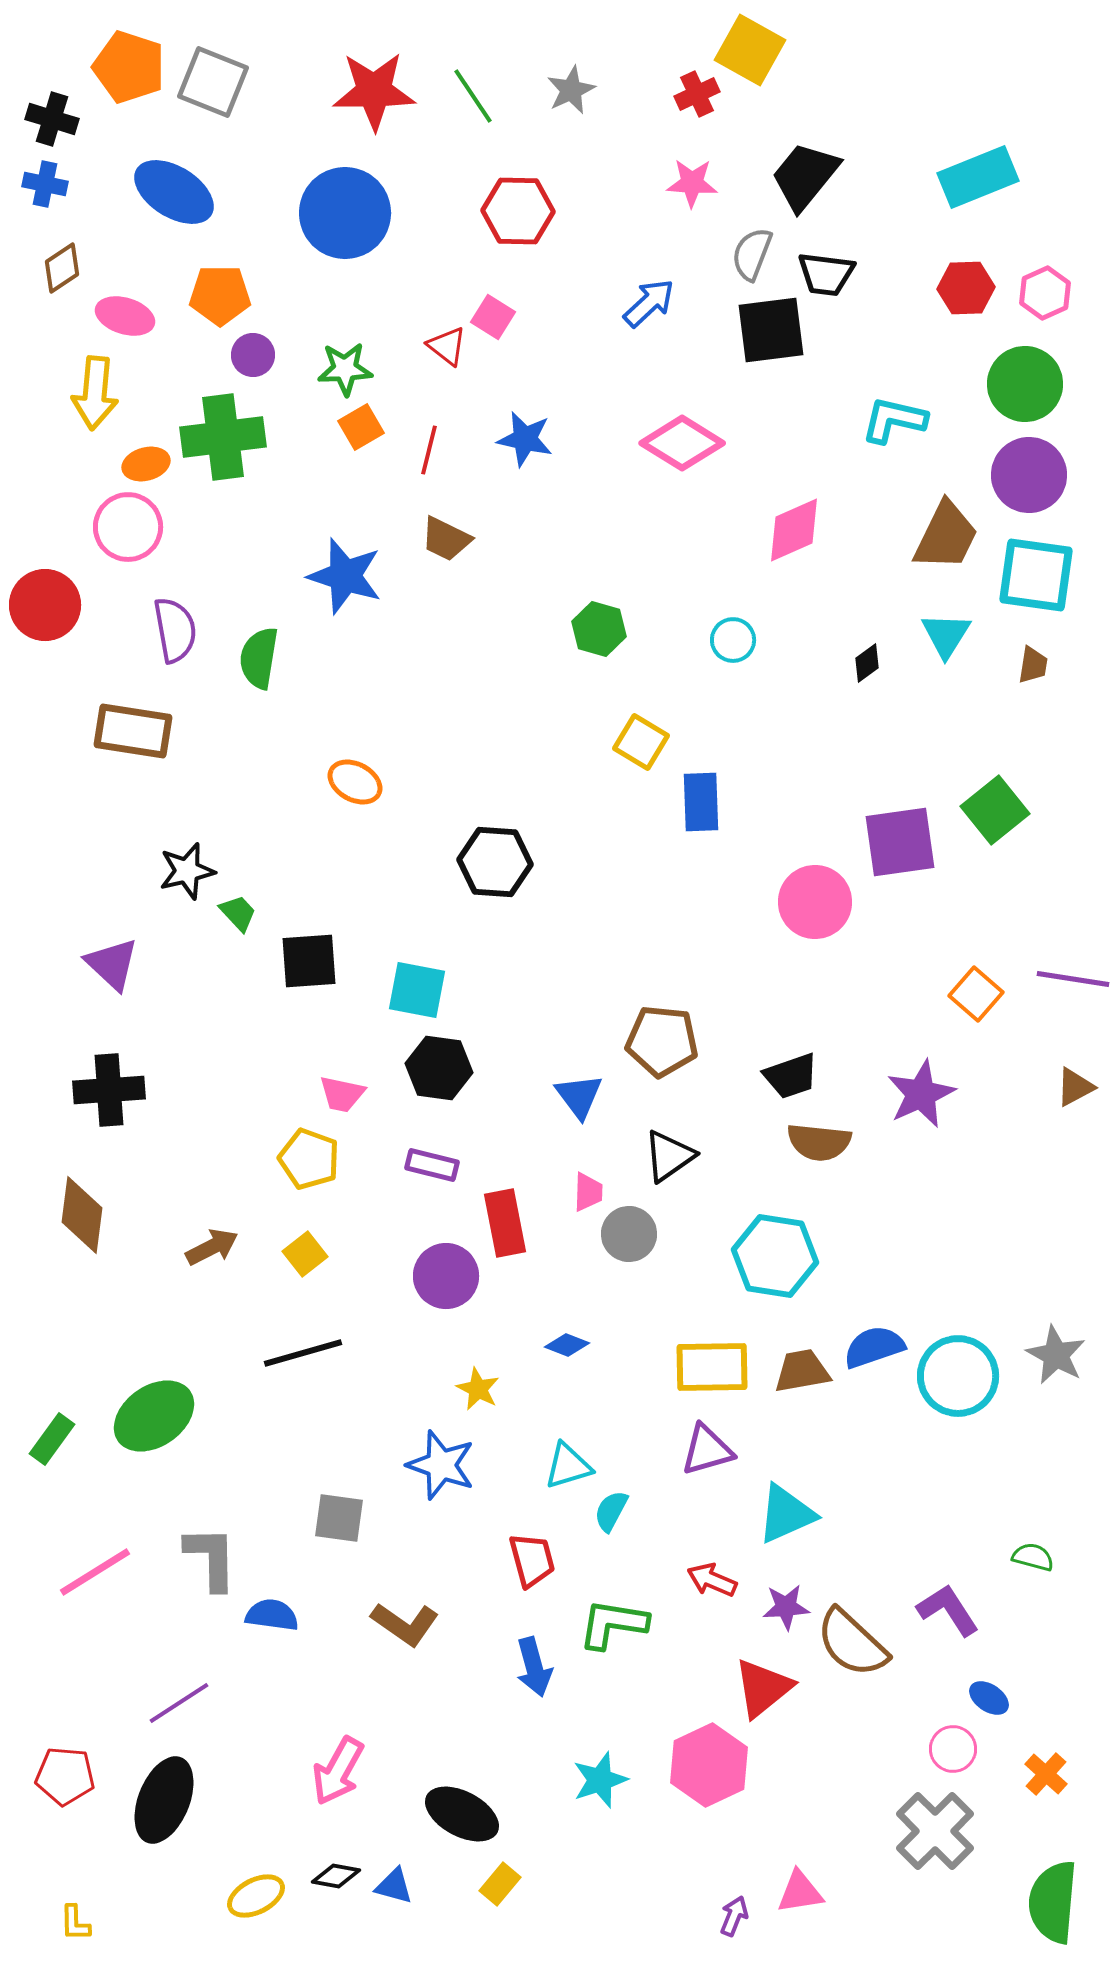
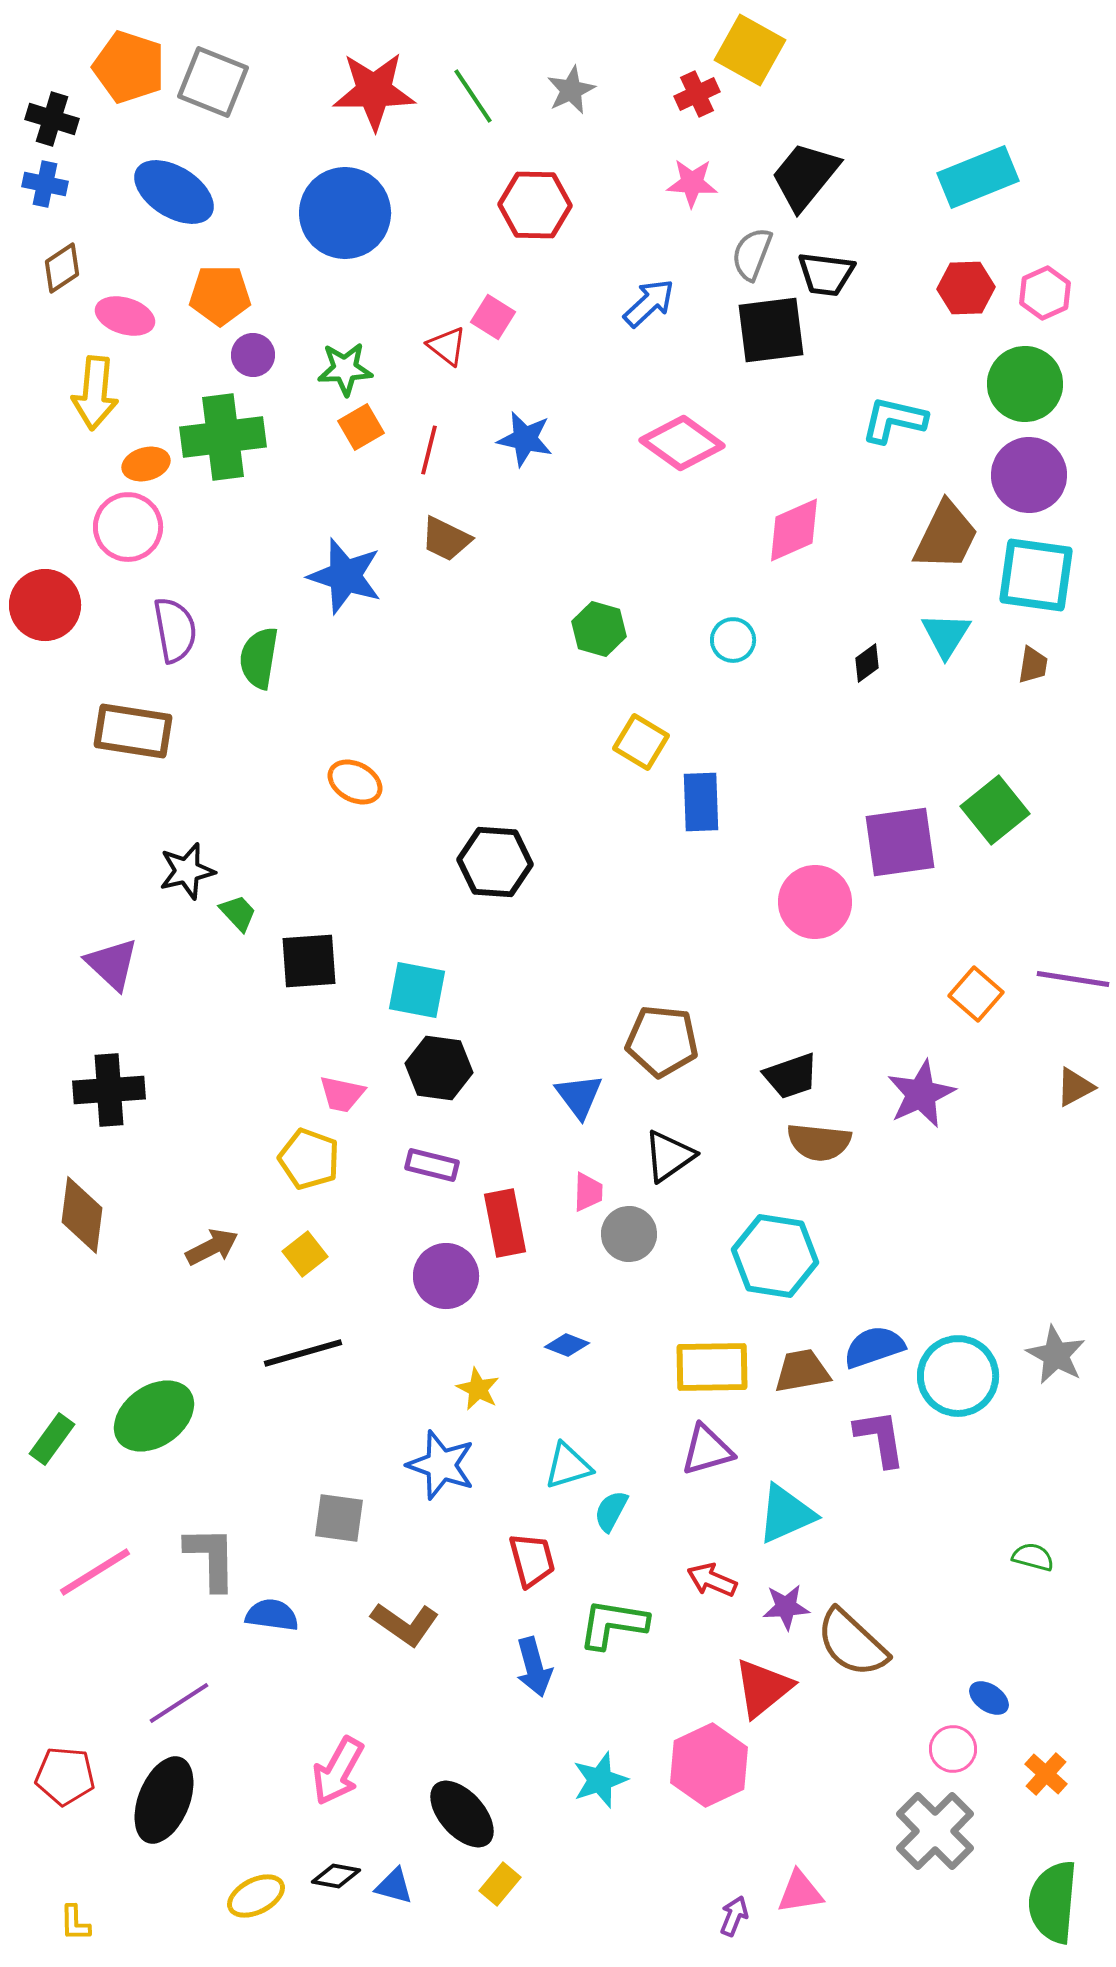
red hexagon at (518, 211): moved 17 px right, 6 px up
pink diamond at (682, 443): rotated 4 degrees clockwise
purple L-shape at (948, 1610): moved 68 px left, 172 px up; rotated 24 degrees clockwise
black ellipse at (462, 1814): rotated 20 degrees clockwise
